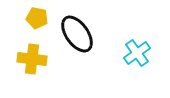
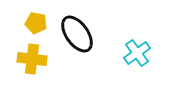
yellow pentagon: moved 1 px left, 5 px down
